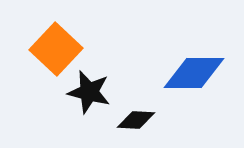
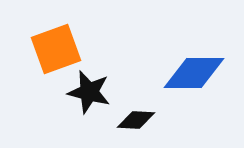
orange square: rotated 27 degrees clockwise
